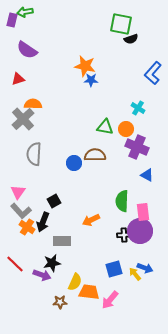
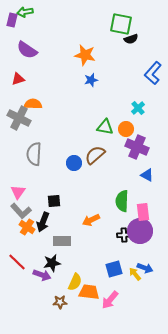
orange star: moved 11 px up
blue star: rotated 16 degrees counterclockwise
cyan cross: rotated 16 degrees clockwise
gray cross: moved 4 px left, 1 px up; rotated 20 degrees counterclockwise
brown semicircle: rotated 40 degrees counterclockwise
black square: rotated 24 degrees clockwise
red line: moved 2 px right, 2 px up
